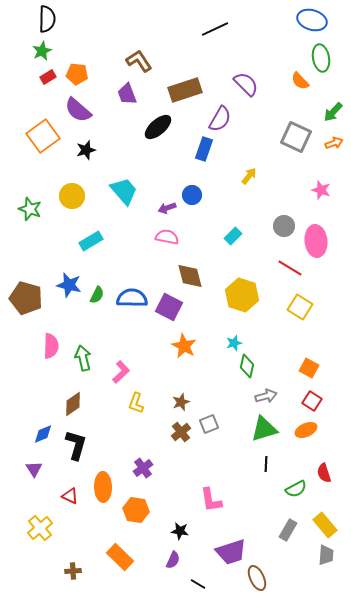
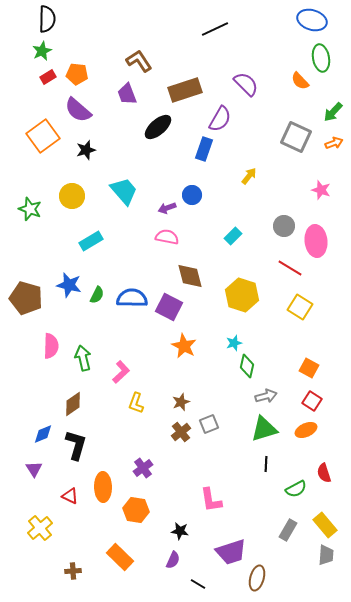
brown ellipse at (257, 578): rotated 40 degrees clockwise
